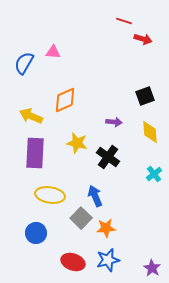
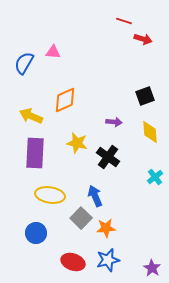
cyan cross: moved 1 px right, 3 px down
